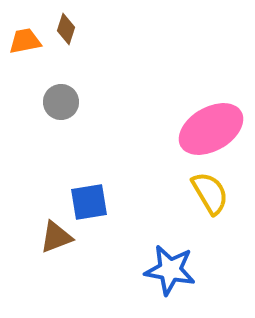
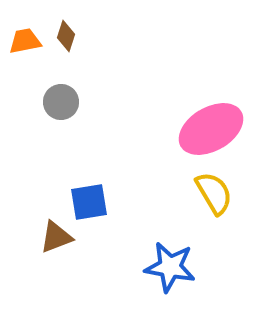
brown diamond: moved 7 px down
yellow semicircle: moved 4 px right
blue star: moved 3 px up
